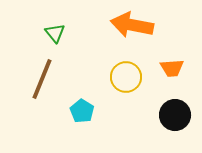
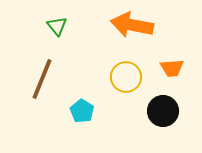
green triangle: moved 2 px right, 7 px up
black circle: moved 12 px left, 4 px up
